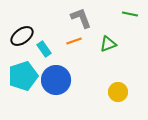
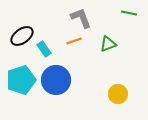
green line: moved 1 px left, 1 px up
cyan pentagon: moved 2 px left, 4 px down
yellow circle: moved 2 px down
